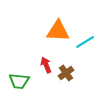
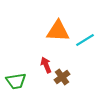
cyan line: moved 2 px up
brown cross: moved 4 px left, 4 px down
green trapezoid: moved 3 px left; rotated 15 degrees counterclockwise
